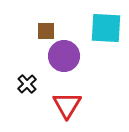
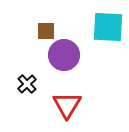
cyan square: moved 2 px right, 1 px up
purple circle: moved 1 px up
